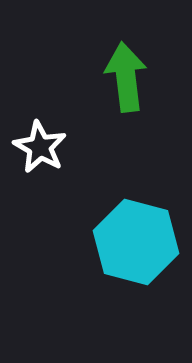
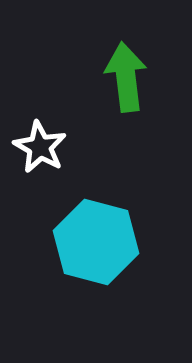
cyan hexagon: moved 40 px left
